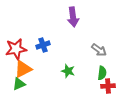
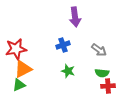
purple arrow: moved 2 px right
blue cross: moved 20 px right
green semicircle: rotated 88 degrees clockwise
green triangle: moved 1 px down
